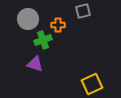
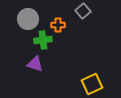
gray square: rotated 28 degrees counterclockwise
green cross: rotated 12 degrees clockwise
